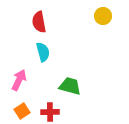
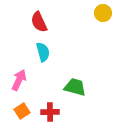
yellow circle: moved 3 px up
red semicircle: rotated 15 degrees counterclockwise
green trapezoid: moved 5 px right, 1 px down
